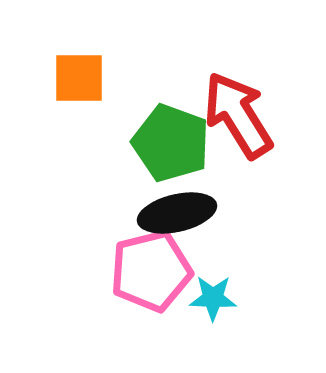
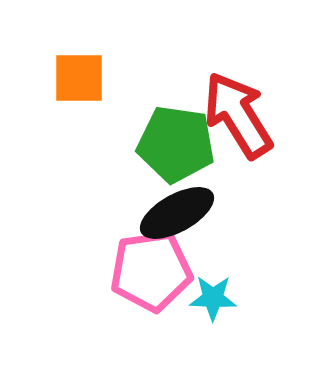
green pentagon: moved 5 px right, 1 px down; rotated 12 degrees counterclockwise
black ellipse: rotated 16 degrees counterclockwise
pink pentagon: rotated 6 degrees clockwise
